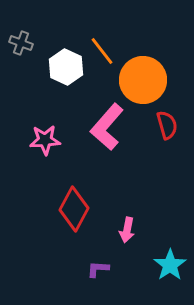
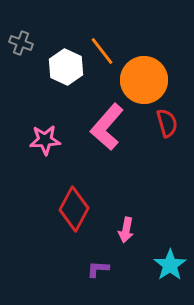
orange circle: moved 1 px right
red semicircle: moved 2 px up
pink arrow: moved 1 px left
